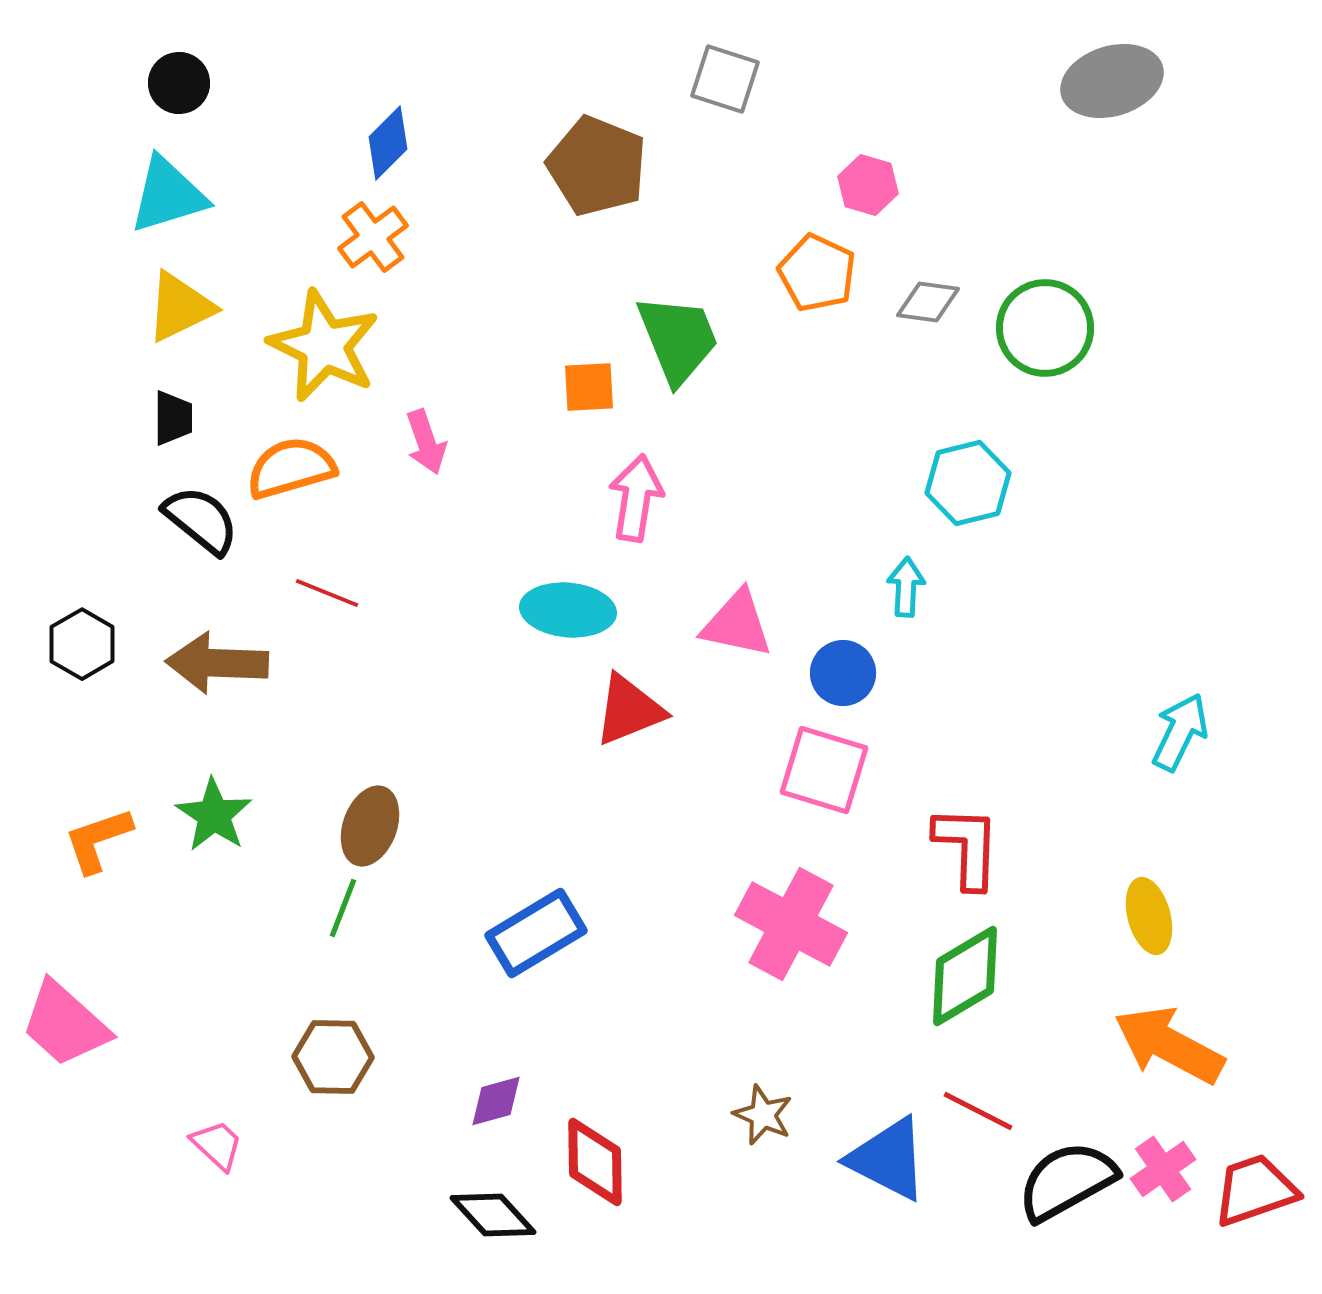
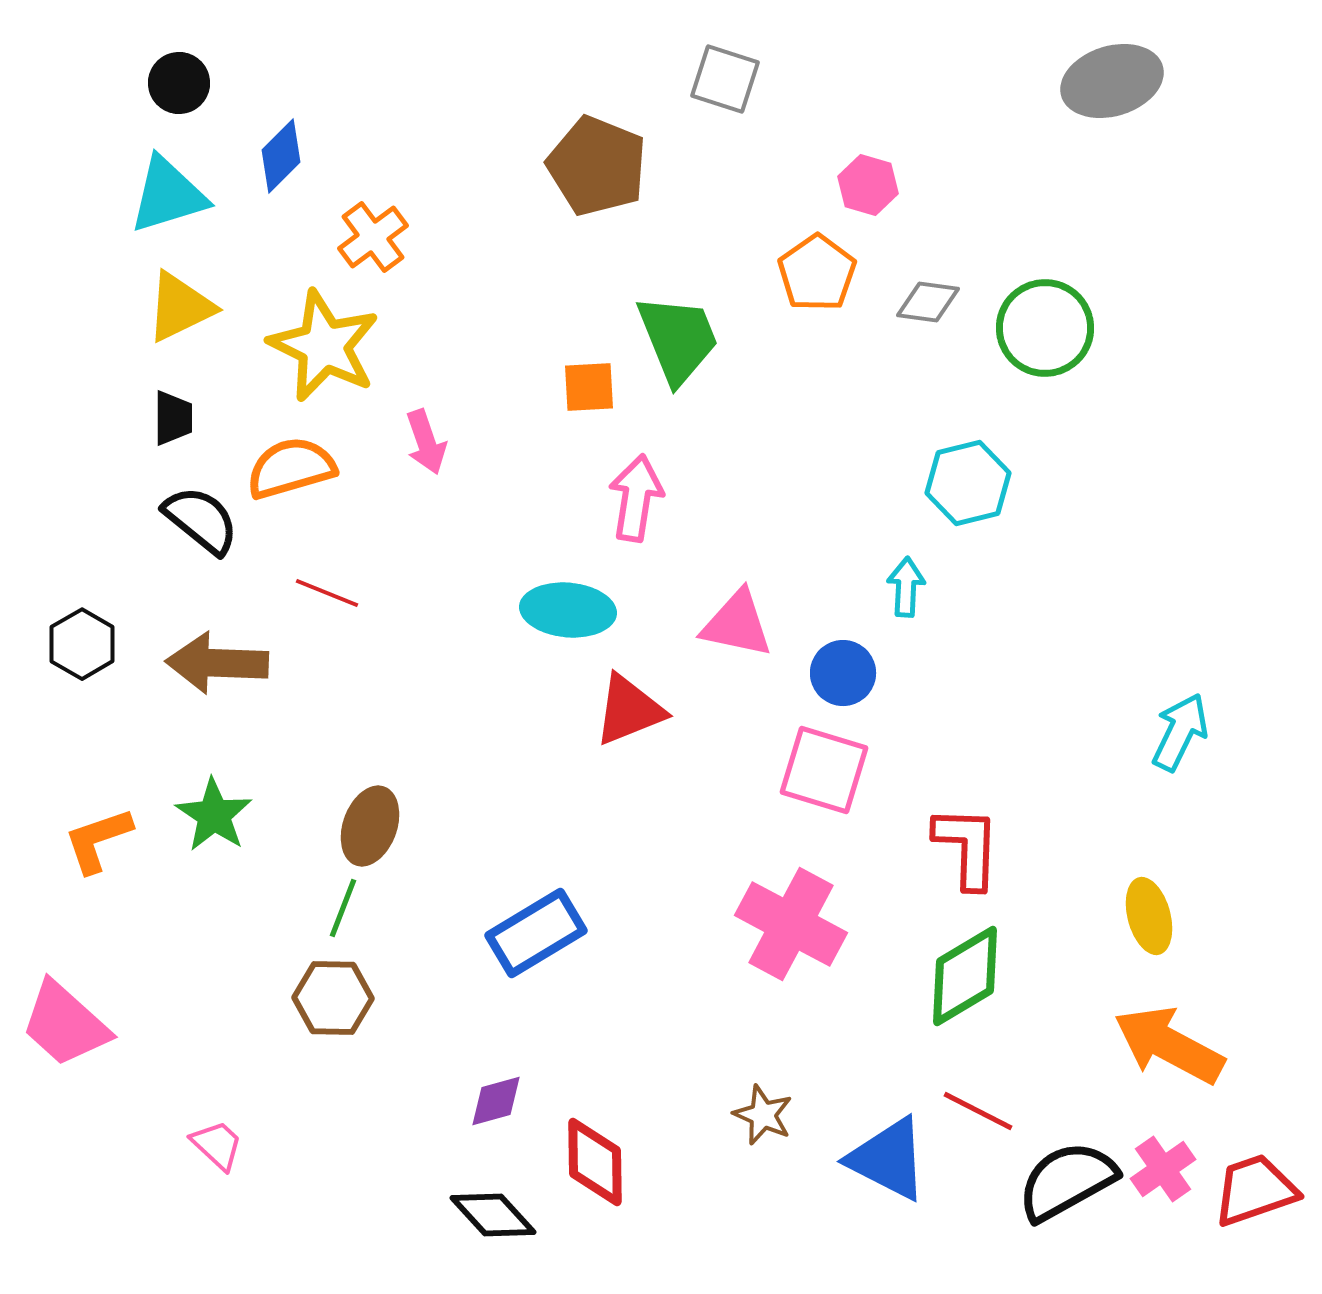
blue diamond at (388, 143): moved 107 px left, 13 px down
orange pentagon at (817, 273): rotated 12 degrees clockwise
brown hexagon at (333, 1057): moved 59 px up
